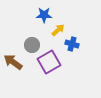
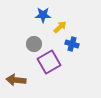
blue star: moved 1 px left
yellow arrow: moved 2 px right, 3 px up
gray circle: moved 2 px right, 1 px up
brown arrow: moved 3 px right, 18 px down; rotated 30 degrees counterclockwise
